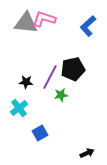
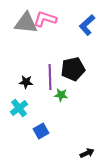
pink L-shape: moved 1 px right
blue L-shape: moved 1 px left, 1 px up
purple line: rotated 30 degrees counterclockwise
green star: rotated 16 degrees clockwise
blue square: moved 1 px right, 2 px up
